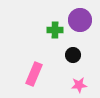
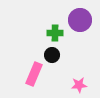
green cross: moved 3 px down
black circle: moved 21 px left
